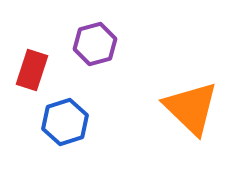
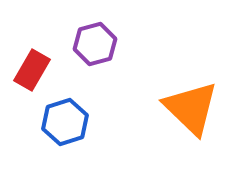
red rectangle: rotated 12 degrees clockwise
